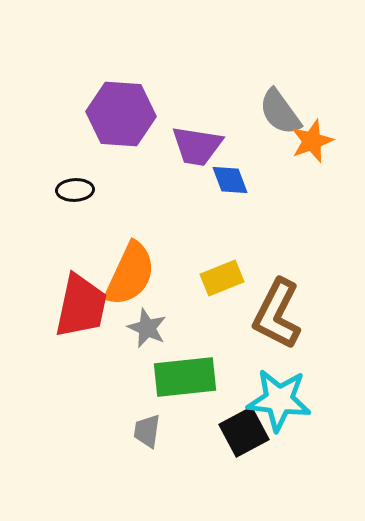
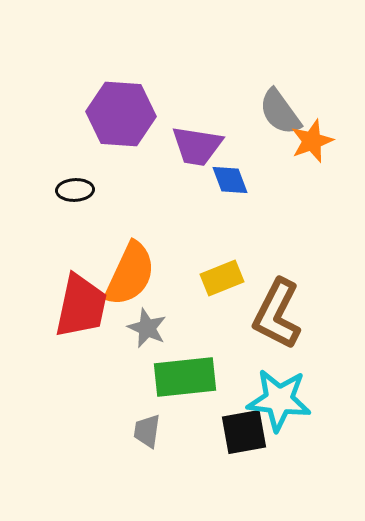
black square: rotated 18 degrees clockwise
